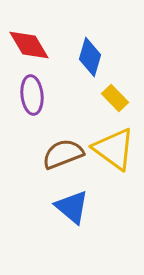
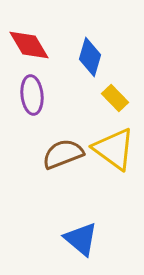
blue triangle: moved 9 px right, 32 px down
